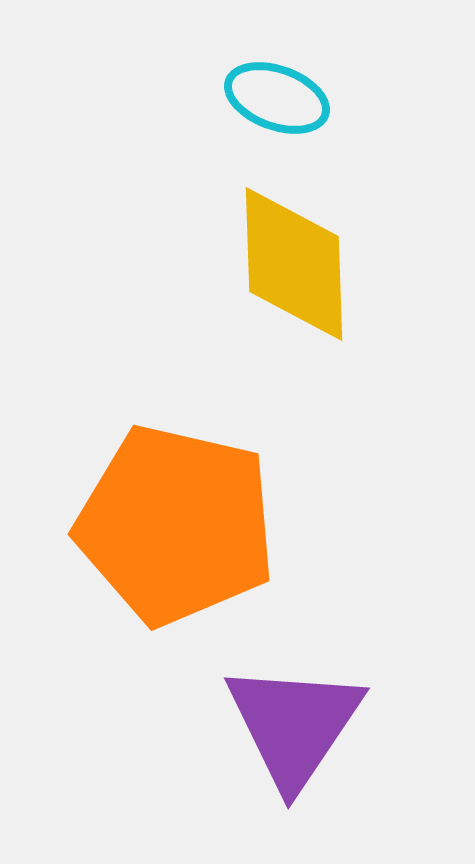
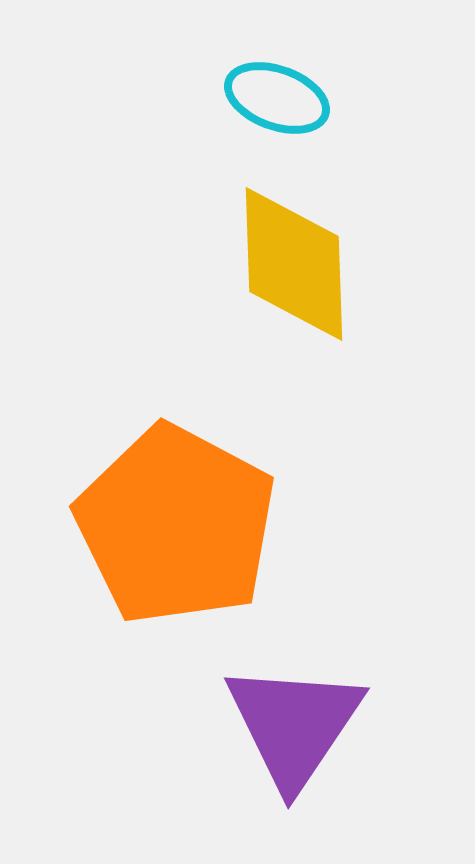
orange pentagon: rotated 15 degrees clockwise
